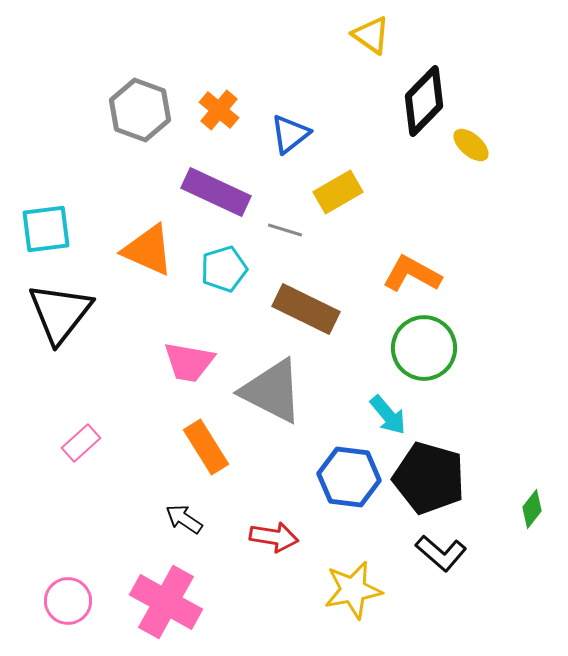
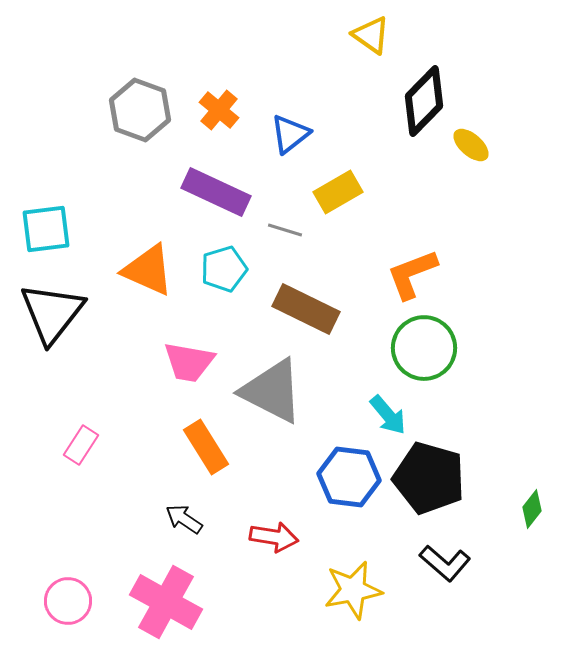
orange triangle: moved 20 px down
orange L-shape: rotated 50 degrees counterclockwise
black triangle: moved 8 px left
pink rectangle: moved 2 px down; rotated 15 degrees counterclockwise
black L-shape: moved 4 px right, 10 px down
